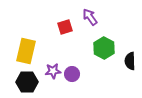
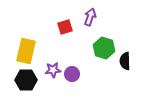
purple arrow: rotated 54 degrees clockwise
green hexagon: rotated 10 degrees counterclockwise
black semicircle: moved 5 px left
purple star: moved 1 px up
black hexagon: moved 1 px left, 2 px up
